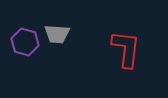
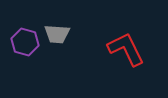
red L-shape: rotated 33 degrees counterclockwise
